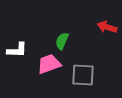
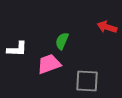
white L-shape: moved 1 px up
gray square: moved 4 px right, 6 px down
